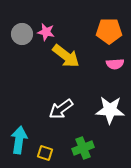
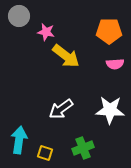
gray circle: moved 3 px left, 18 px up
